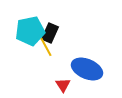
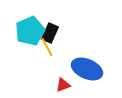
cyan pentagon: rotated 12 degrees counterclockwise
yellow line: moved 1 px right
red triangle: rotated 42 degrees clockwise
